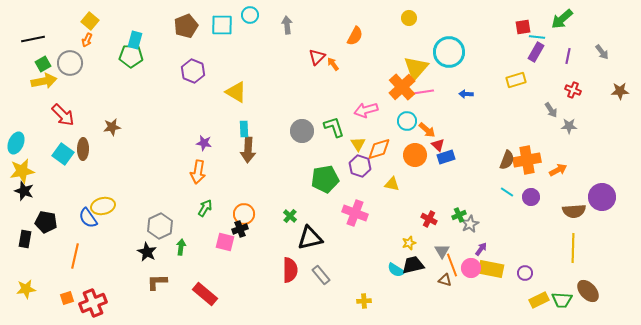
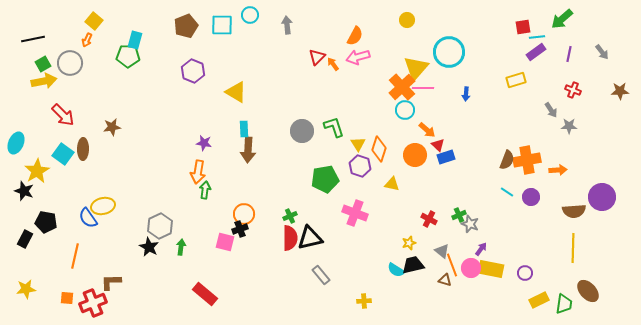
yellow circle at (409, 18): moved 2 px left, 2 px down
yellow square at (90, 21): moved 4 px right
cyan line at (537, 37): rotated 14 degrees counterclockwise
purple rectangle at (536, 52): rotated 24 degrees clockwise
green pentagon at (131, 56): moved 3 px left
purple line at (568, 56): moved 1 px right, 2 px up
pink line at (423, 92): moved 4 px up; rotated 10 degrees clockwise
blue arrow at (466, 94): rotated 88 degrees counterclockwise
pink arrow at (366, 110): moved 8 px left, 53 px up
cyan circle at (407, 121): moved 2 px left, 11 px up
orange diamond at (379, 149): rotated 55 degrees counterclockwise
orange arrow at (558, 170): rotated 24 degrees clockwise
yellow star at (22, 171): moved 15 px right; rotated 20 degrees counterclockwise
green arrow at (205, 208): moved 18 px up; rotated 24 degrees counterclockwise
green cross at (290, 216): rotated 24 degrees clockwise
gray star at (470, 224): rotated 24 degrees counterclockwise
black rectangle at (25, 239): rotated 18 degrees clockwise
gray triangle at (442, 251): rotated 21 degrees counterclockwise
black star at (147, 252): moved 2 px right, 5 px up
red semicircle at (290, 270): moved 32 px up
brown L-shape at (157, 282): moved 46 px left
orange square at (67, 298): rotated 24 degrees clockwise
green trapezoid at (562, 300): moved 2 px right, 4 px down; rotated 85 degrees counterclockwise
